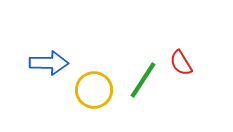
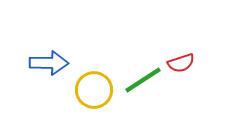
red semicircle: rotated 76 degrees counterclockwise
green line: rotated 24 degrees clockwise
